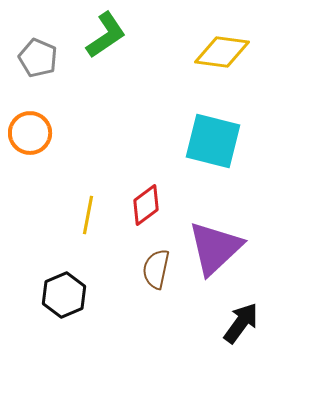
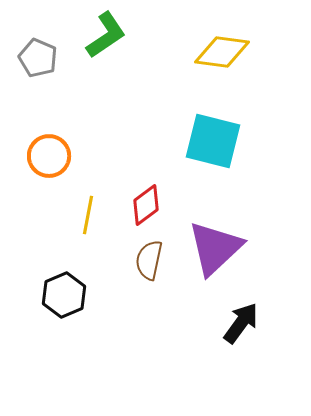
orange circle: moved 19 px right, 23 px down
brown semicircle: moved 7 px left, 9 px up
